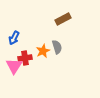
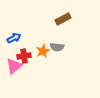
blue arrow: rotated 144 degrees counterclockwise
gray semicircle: rotated 112 degrees clockwise
red cross: moved 1 px left, 2 px up
pink triangle: rotated 18 degrees clockwise
